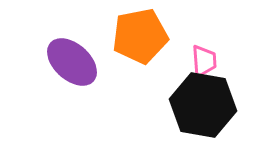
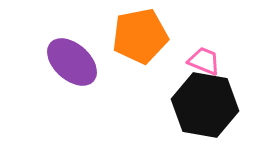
pink trapezoid: rotated 64 degrees counterclockwise
black hexagon: moved 2 px right
